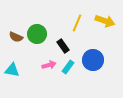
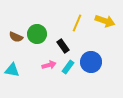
blue circle: moved 2 px left, 2 px down
